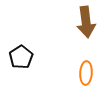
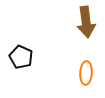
black pentagon: rotated 15 degrees counterclockwise
